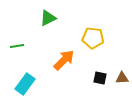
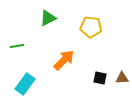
yellow pentagon: moved 2 px left, 11 px up
